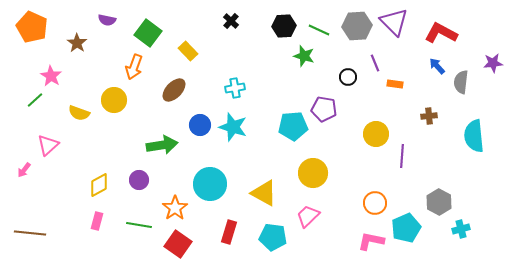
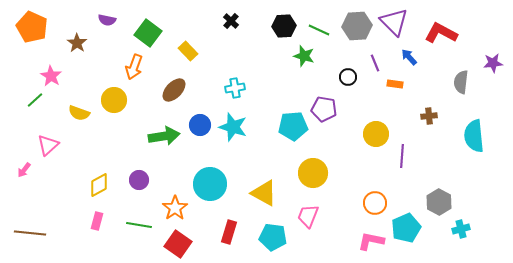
blue arrow at (437, 66): moved 28 px left, 9 px up
green arrow at (162, 145): moved 2 px right, 9 px up
pink trapezoid at (308, 216): rotated 25 degrees counterclockwise
